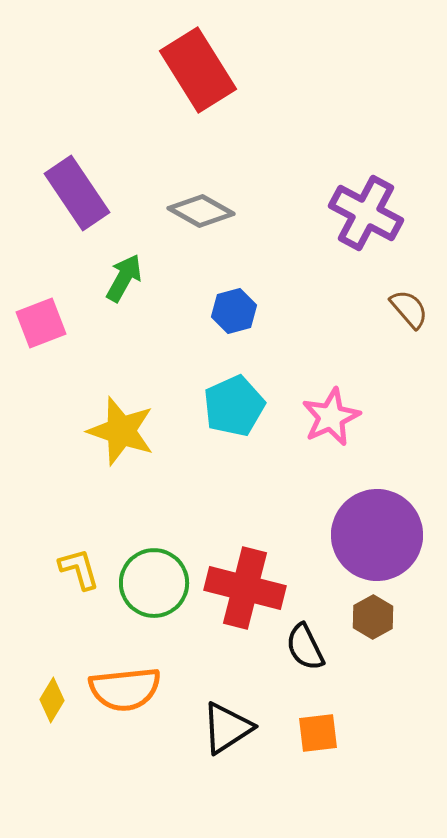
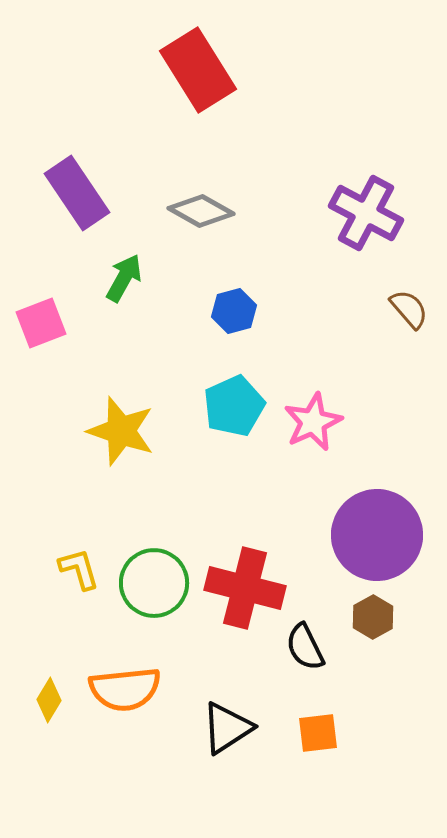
pink star: moved 18 px left, 5 px down
yellow diamond: moved 3 px left
